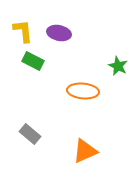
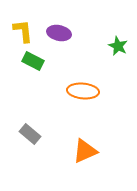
green star: moved 20 px up
